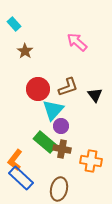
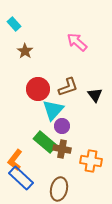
purple circle: moved 1 px right
